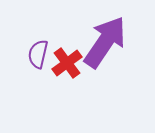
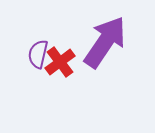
red cross: moved 7 px left, 1 px up
